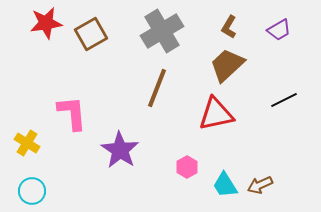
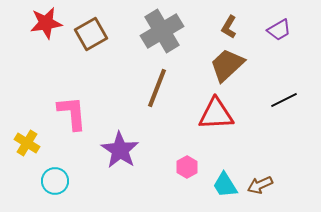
red triangle: rotated 9 degrees clockwise
cyan circle: moved 23 px right, 10 px up
